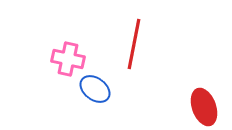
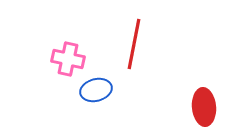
blue ellipse: moved 1 px right, 1 px down; rotated 52 degrees counterclockwise
red ellipse: rotated 15 degrees clockwise
